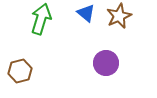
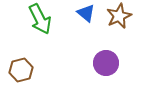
green arrow: moved 1 px left; rotated 136 degrees clockwise
brown hexagon: moved 1 px right, 1 px up
